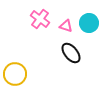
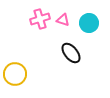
pink cross: rotated 36 degrees clockwise
pink triangle: moved 3 px left, 6 px up
